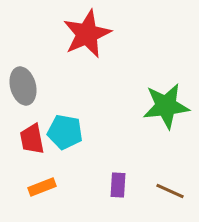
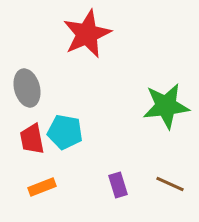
gray ellipse: moved 4 px right, 2 px down
purple rectangle: rotated 20 degrees counterclockwise
brown line: moved 7 px up
